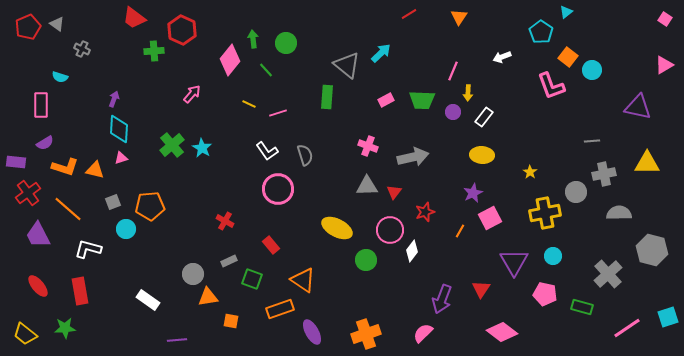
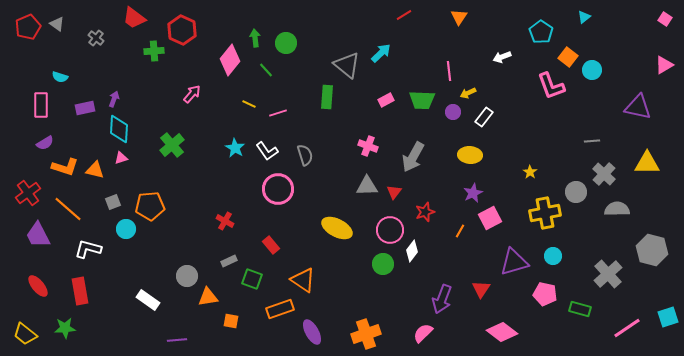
cyan triangle at (566, 12): moved 18 px right, 5 px down
red line at (409, 14): moved 5 px left, 1 px down
green arrow at (253, 39): moved 2 px right, 1 px up
gray cross at (82, 49): moved 14 px right, 11 px up; rotated 14 degrees clockwise
pink line at (453, 71): moved 4 px left; rotated 30 degrees counterclockwise
yellow arrow at (468, 93): rotated 63 degrees clockwise
cyan star at (202, 148): moved 33 px right
yellow ellipse at (482, 155): moved 12 px left
gray arrow at (413, 157): rotated 132 degrees clockwise
purple rectangle at (16, 162): moved 69 px right, 54 px up; rotated 18 degrees counterclockwise
gray cross at (604, 174): rotated 35 degrees counterclockwise
gray semicircle at (619, 213): moved 2 px left, 4 px up
green circle at (366, 260): moved 17 px right, 4 px down
purple triangle at (514, 262): rotated 44 degrees clockwise
gray circle at (193, 274): moved 6 px left, 2 px down
green rectangle at (582, 307): moved 2 px left, 2 px down
